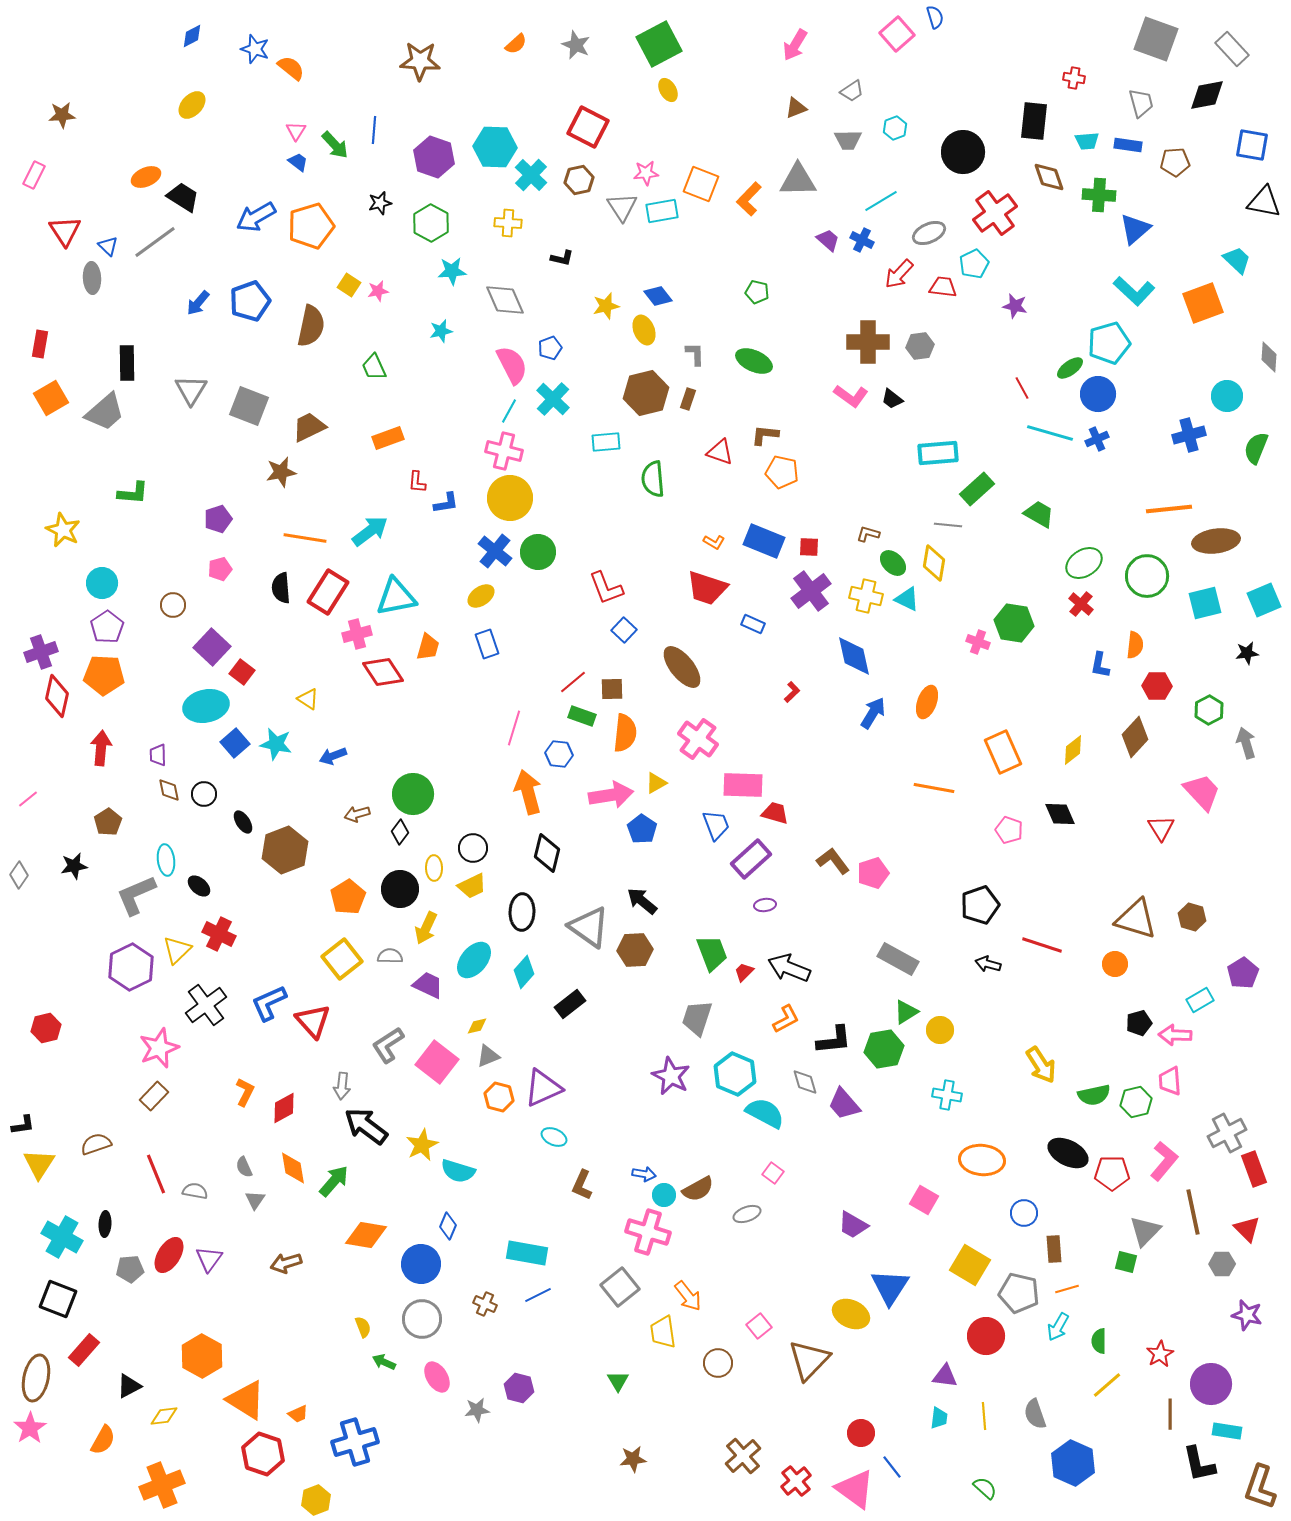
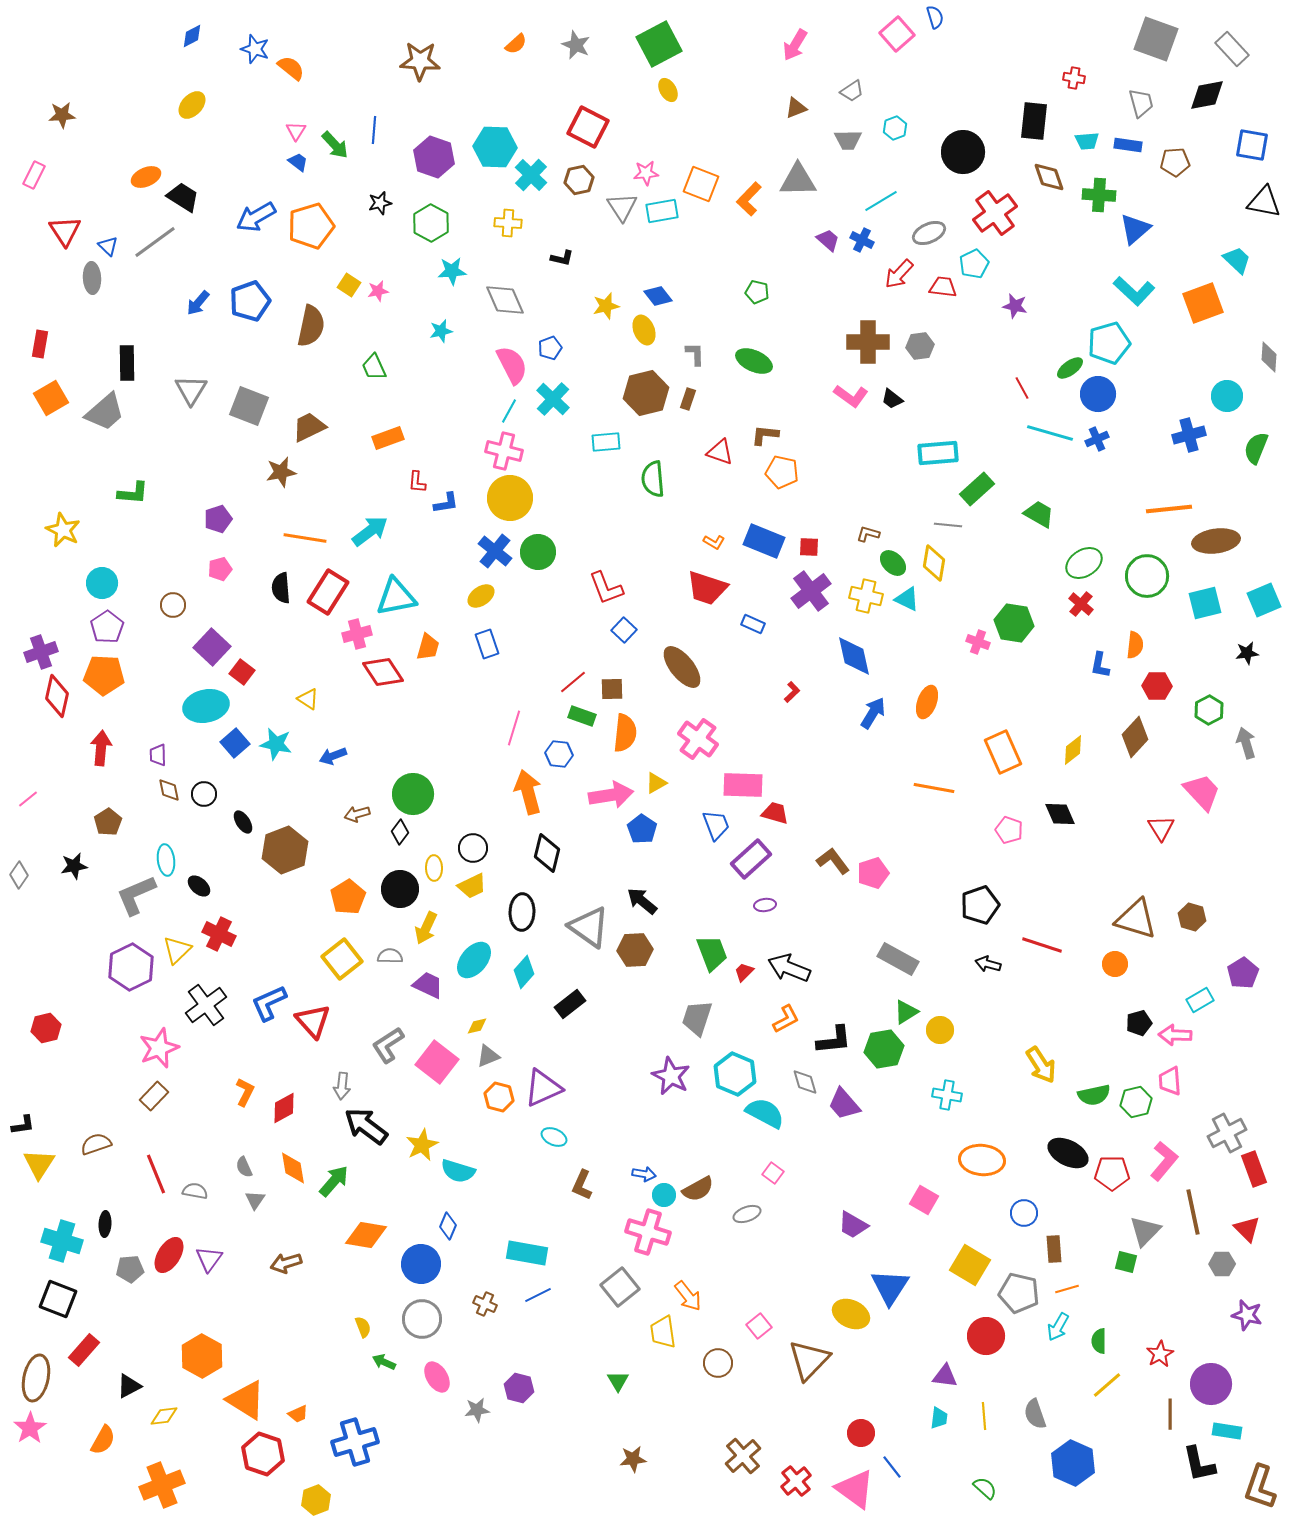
cyan cross at (62, 1237): moved 4 px down; rotated 12 degrees counterclockwise
